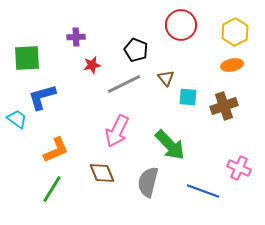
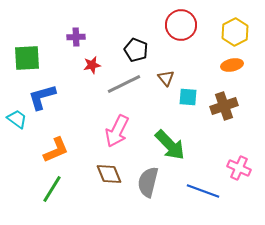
brown diamond: moved 7 px right, 1 px down
